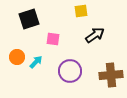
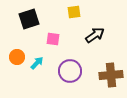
yellow square: moved 7 px left, 1 px down
cyan arrow: moved 1 px right, 1 px down
